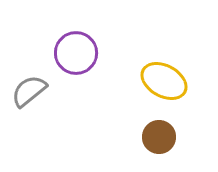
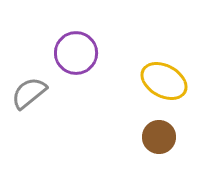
gray semicircle: moved 2 px down
